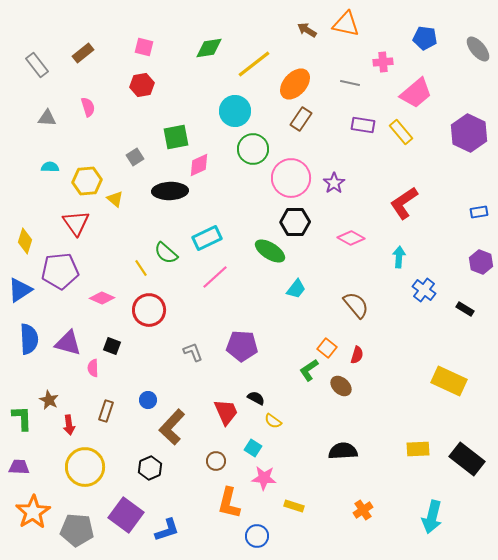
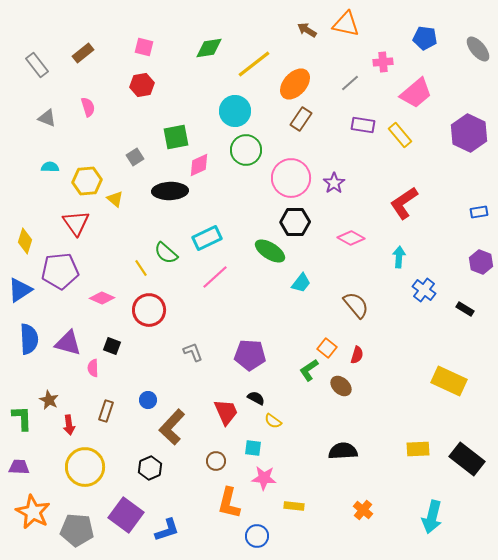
gray line at (350, 83): rotated 54 degrees counterclockwise
gray triangle at (47, 118): rotated 18 degrees clockwise
yellow rectangle at (401, 132): moved 1 px left, 3 px down
green circle at (253, 149): moved 7 px left, 1 px down
cyan trapezoid at (296, 289): moved 5 px right, 6 px up
purple pentagon at (242, 346): moved 8 px right, 9 px down
cyan square at (253, 448): rotated 24 degrees counterclockwise
yellow rectangle at (294, 506): rotated 12 degrees counterclockwise
orange cross at (363, 510): rotated 18 degrees counterclockwise
orange star at (33, 512): rotated 12 degrees counterclockwise
